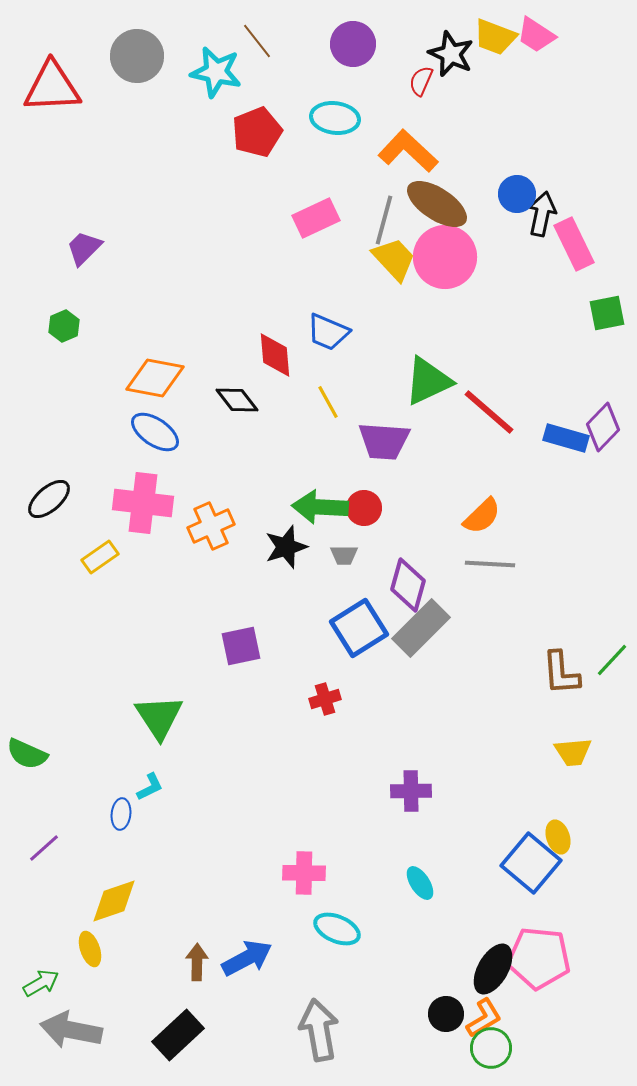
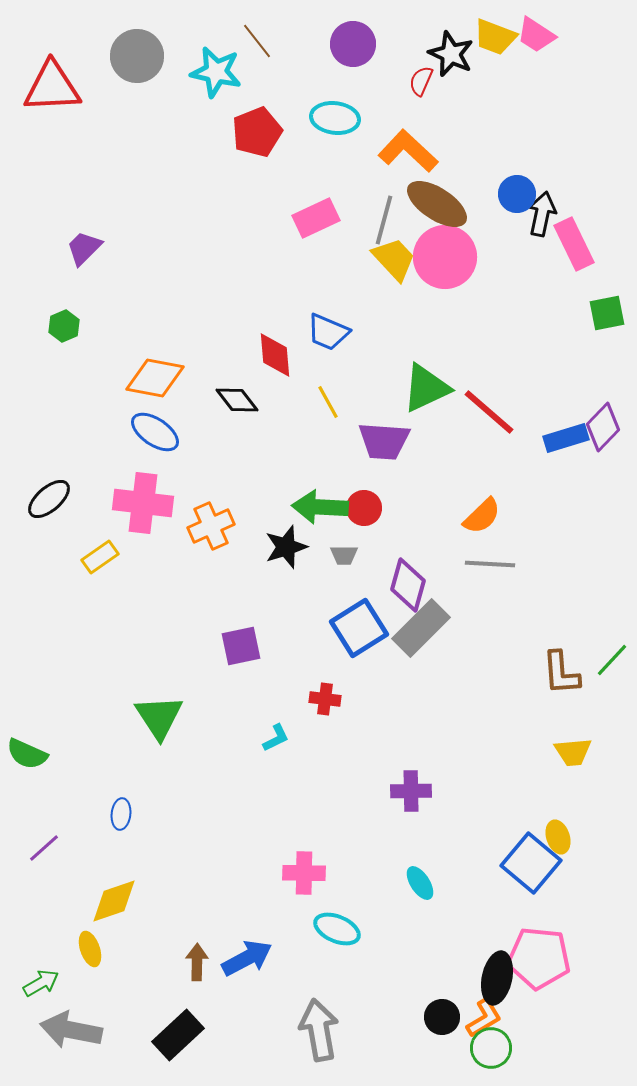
green triangle at (428, 381): moved 2 px left, 7 px down
blue rectangle at (566, 438): rotated 33 degrees counterclockwise
red cross at (325, 699): rotated 24 degrees clockwise
cyan L-shape at (150, 787): moved 126 px right, 49 px up
black ellipse at (493, 969): moved 4 px right, 9 px down; rotated 18 degrees counterclockwise
black circle at (446, 1014): moved 4 px left, 3 px down
